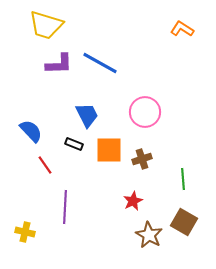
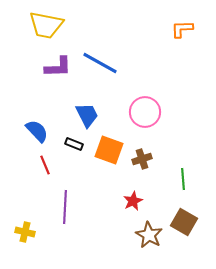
yellow trapezoid: rotated 6 degrees counterclockwise
orange L-shape: rotated 35 degrees counterclockwise
purple L-shape: moved 1 px left, 3 px down
blue semicircle: moved 6 px right
orange square: rotated 20 degrees clockwise
red line: rotated 12 degrees clockwise
